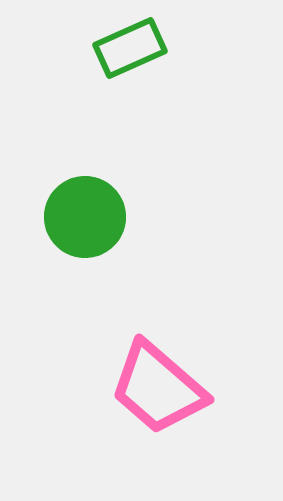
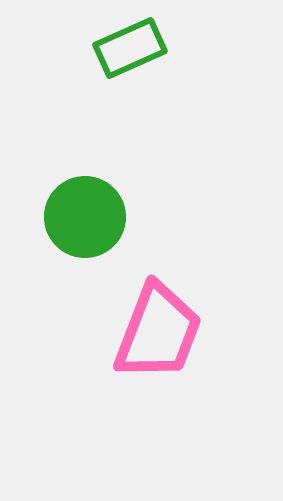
pink trapezoid: moved 56 px up; rotated 110 degrees counterclockwise
